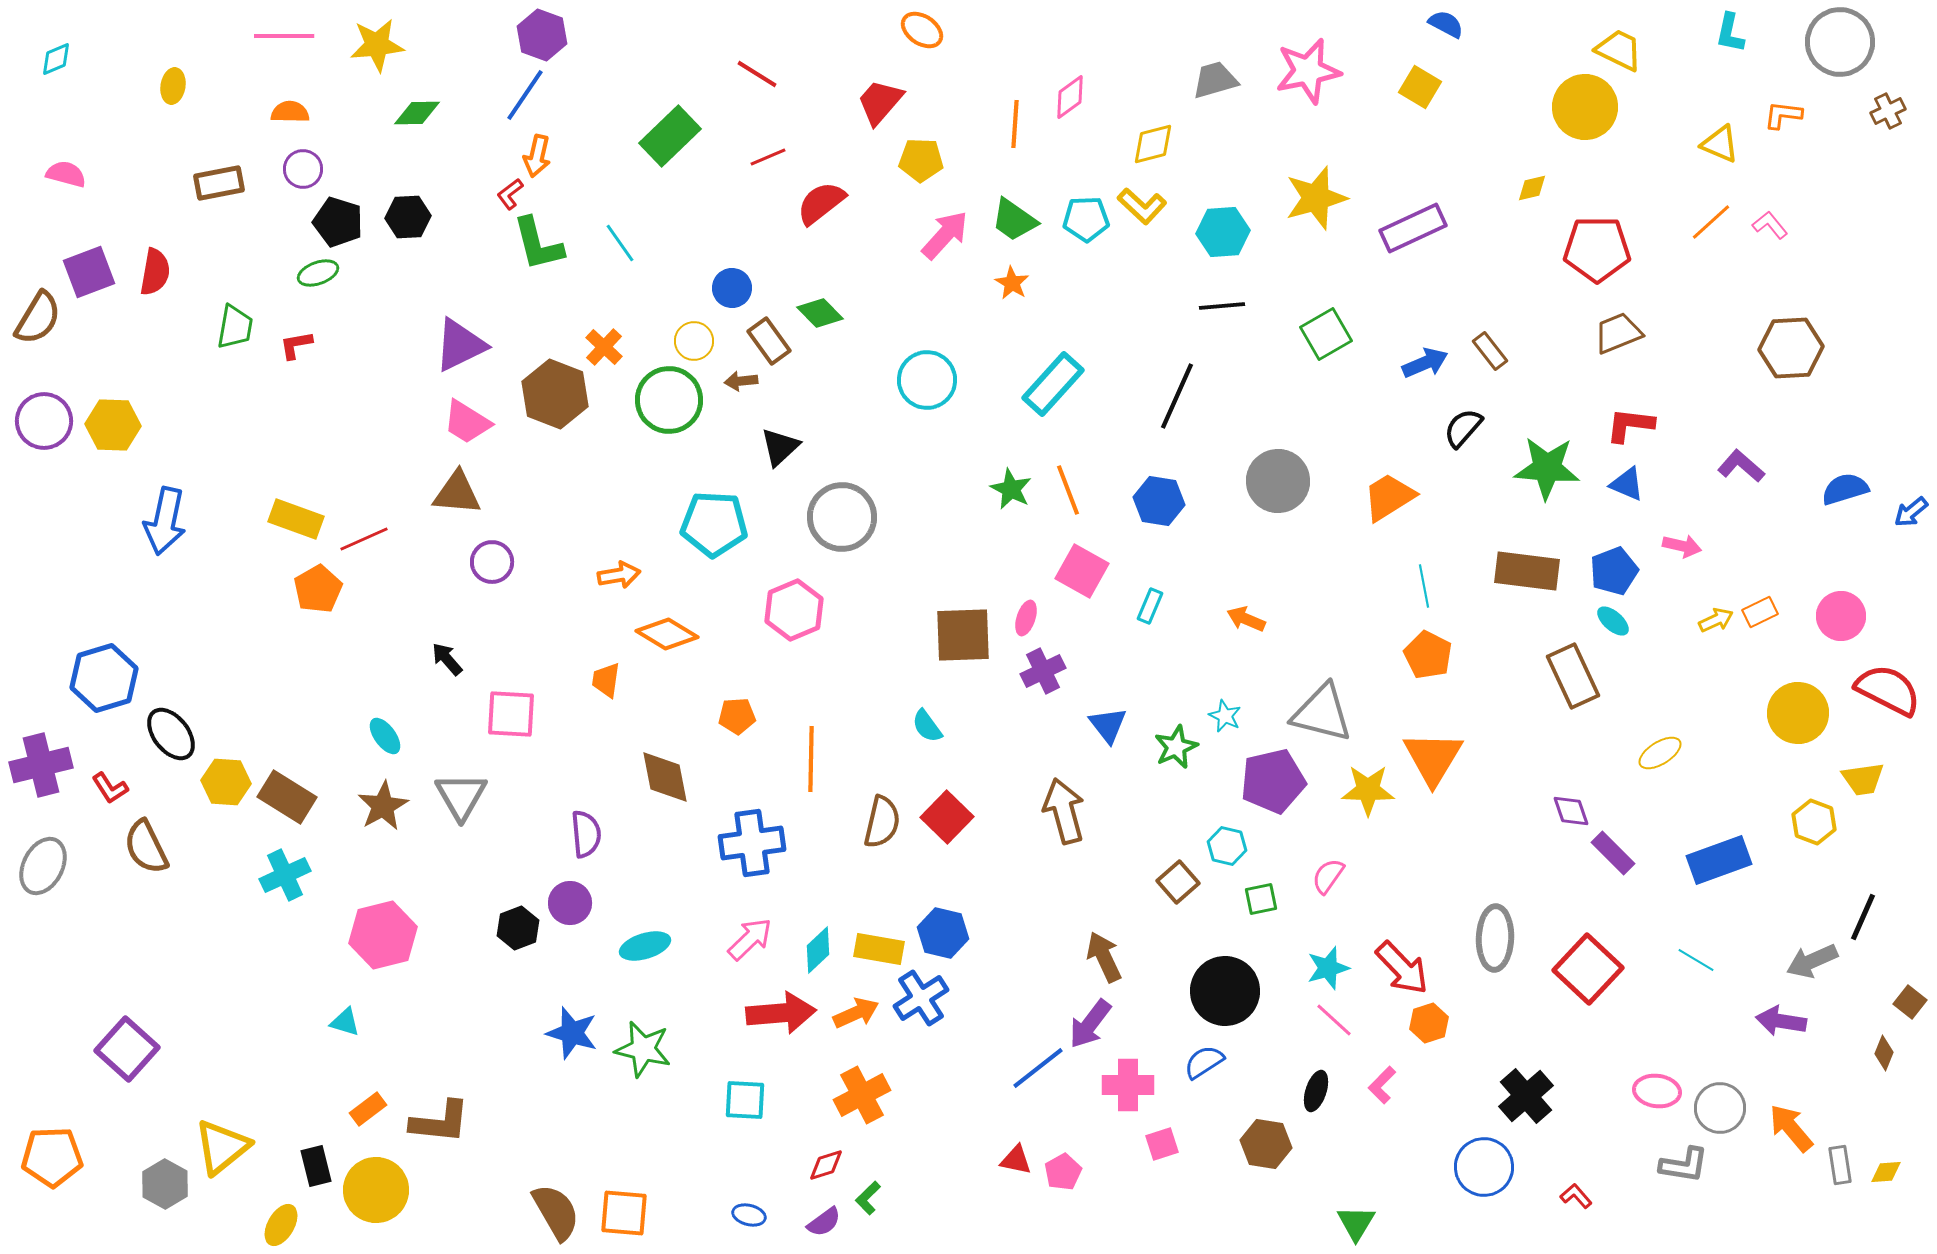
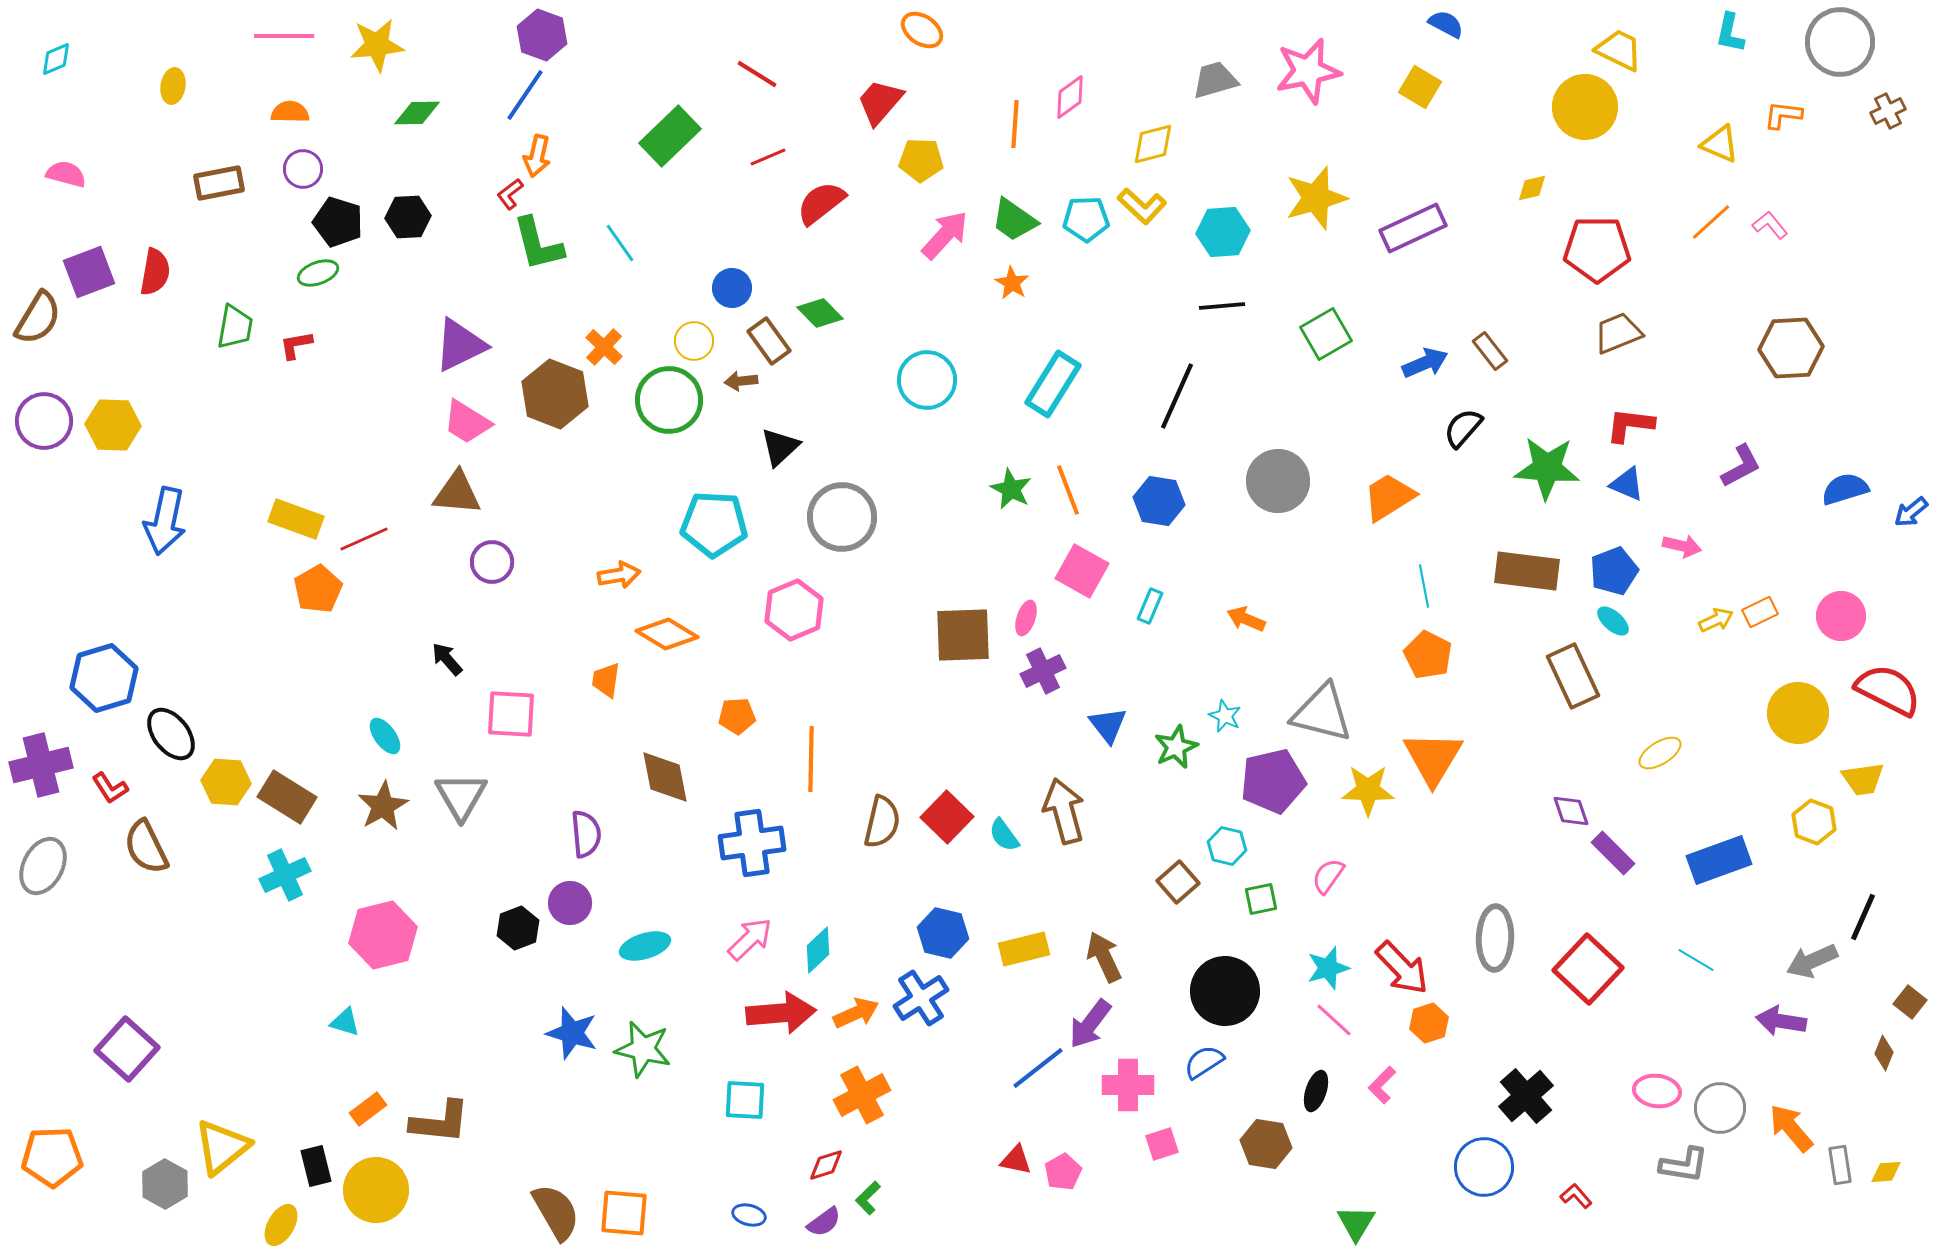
cyan rectangle at (1053, 384): rotated 10 degrees counterclockwise
purple L-shape at (1741, 466): rotated 111 degrees clockwise
cyan semicircle at (927, 726): moved 77 px right, 109 px down
yellow rectangle at (879, 949): moved 145 px right; rotated 24 degrees counterclockwise
